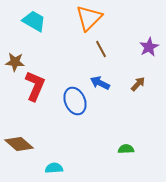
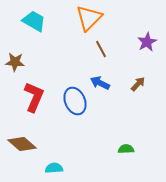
purple star: moved 2 px left, 5 px up
red L-shape: moved 1 px left, 11 px down
brown diamond: moved 3 px right
